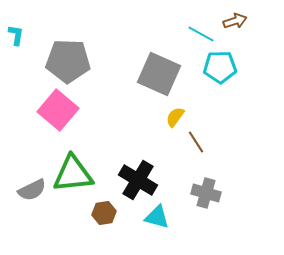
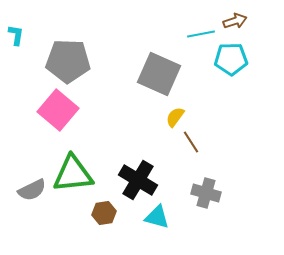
cyan line: rotated 40 degrees counterclockwise
cyan pentagon: moved 11 px right, 8 px up
brown line: moved 5 px left
